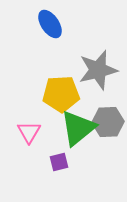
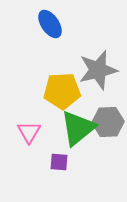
yellow pentagon: moved 1 px right, 3 px up
purple square: rotated 18 degrees clockwise
